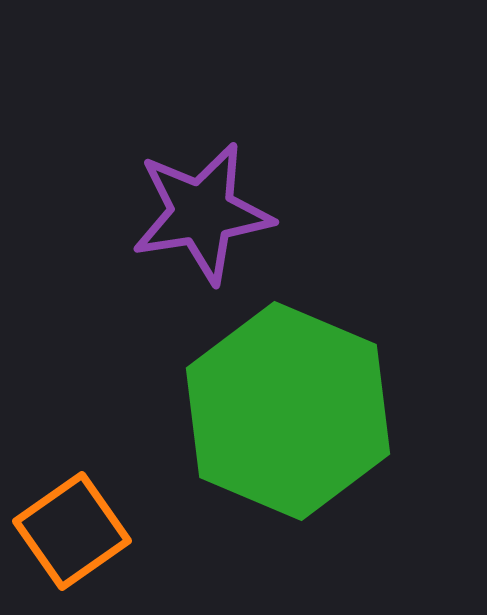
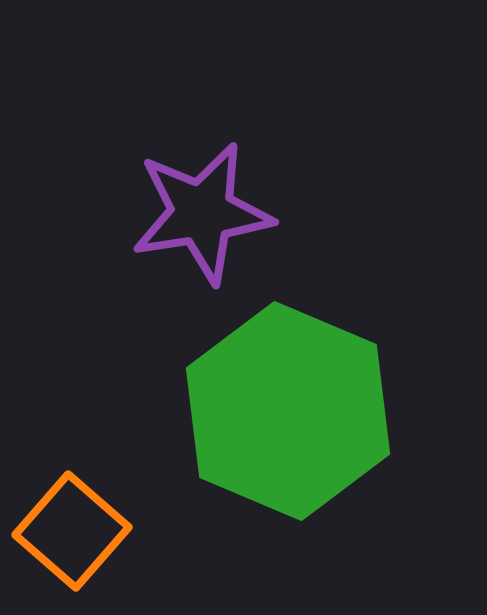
orange square: rotated 14 degrees counterclockwise
